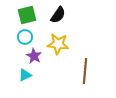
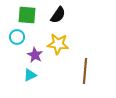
green square: rotated 18 degrees clockwise
cyan circle: moved 8 px left
purple star: moved 1 px right, 1 px up
cyan triangle: moved 5 px right
